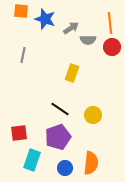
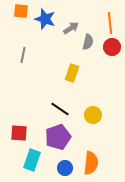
gray semicircle: moved 2 px down; rotated 77 degrees counterclockwise
red square: rotated 12 degrees clockwise
